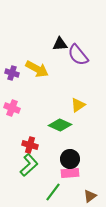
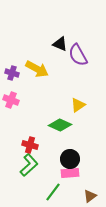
black triangle: rotated 28 degrees clockwise
purple semicircle: rotated 10 degrees clockwise
pink cross: moved 1 px left, 8 px up
